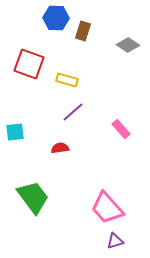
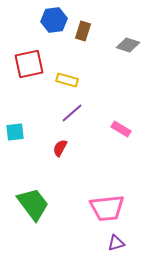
blue hexagon: moved 2 px left, 2 px down; rotated 10 degrees counterclockwise
gray diamond: rotated 15 degrees counterclockwise
red square: rotated 32 degrees counterclockwise
purple line: moved 1 px left, 1 px down
pink rectangle: rotated 18 degrees counterclockwise
red semicircle: rotated 54 degrees counterclockwise
green trapezoid: moved 7 px down
pink trapezoid: rotated 54 degrees counterclockwise
purple triangle: moved 1 px right, 2 px down
